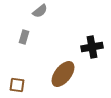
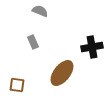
gray semicircle: rotated 119 degrees counterclockwise
gray rectangle: moved 9 px right, 5 px down; rotated 40 degrees counterclockwise
brown ellipse: moved 1 px left, 1 px up
